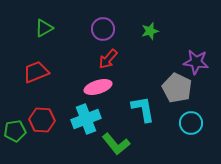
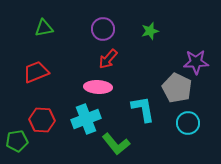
green triangle: rotated 18 degrees clockwise
purple star: rotated 10 degrees counterclockwise
pink ellipse: rotated 20 degrees clockwise
cyan circle: moved 3 px left
green pentagon: moved 2 px right, 10 px down
